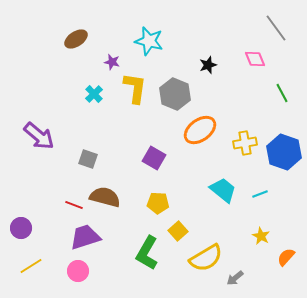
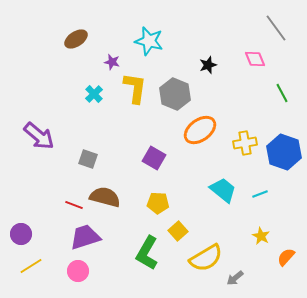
purple circle: moved 6 px down
